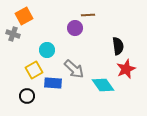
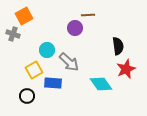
gray arrow: moved 5 px left, 7 px up
cyan diamond: moved 2 px left, 1 px up
